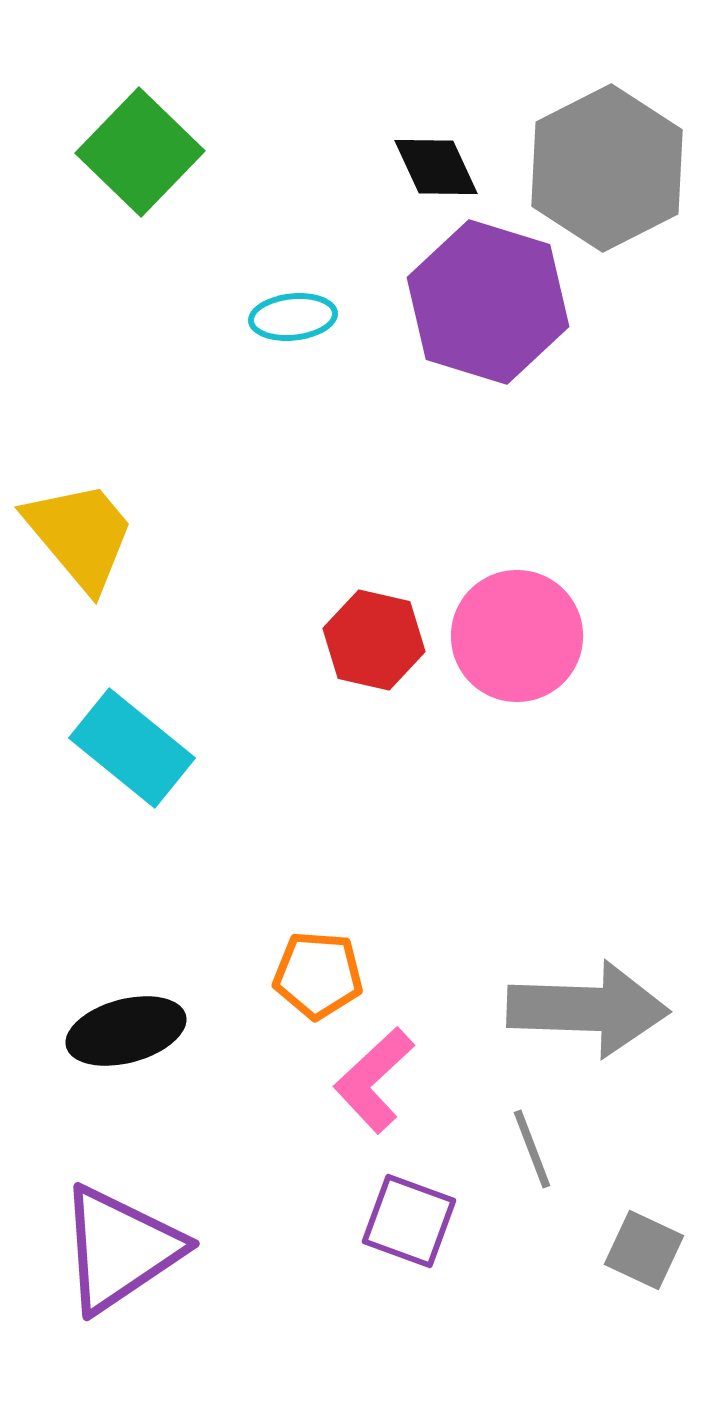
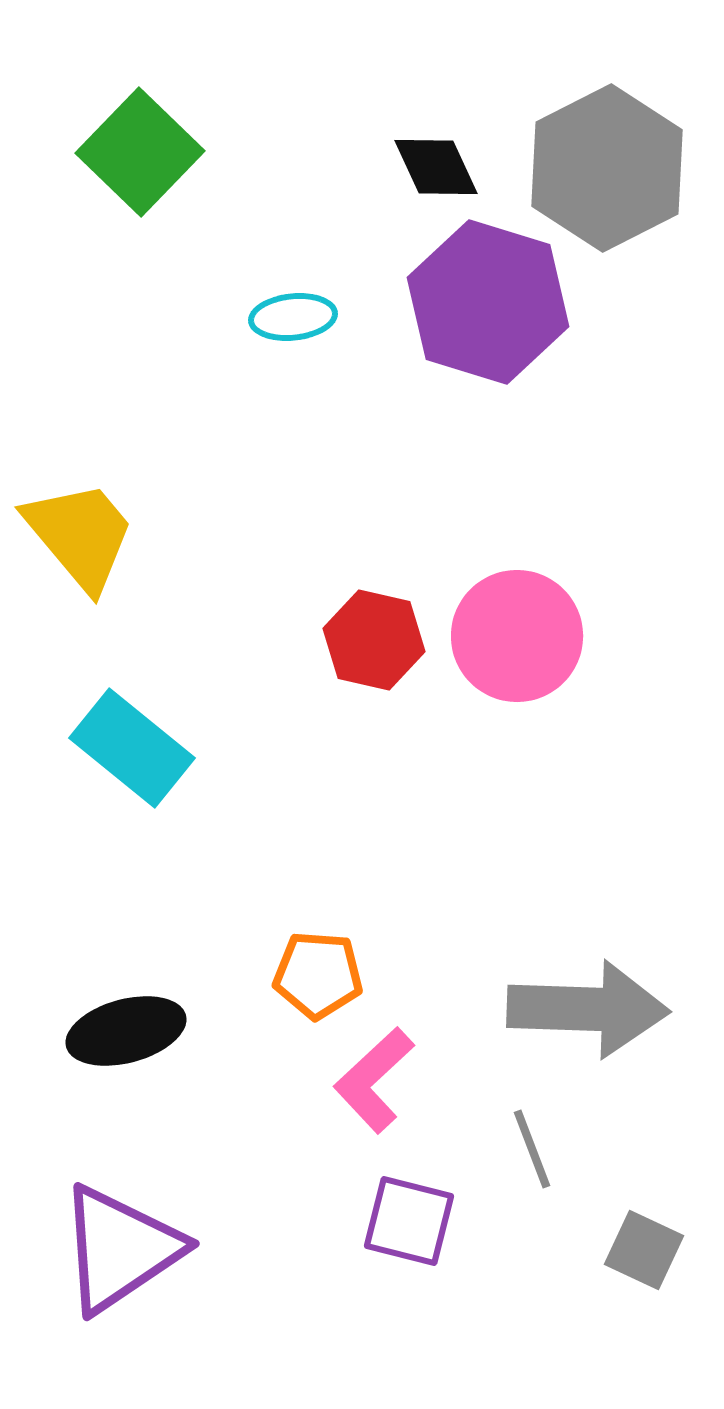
purple square: rotated 6 degrees counterclockwise
